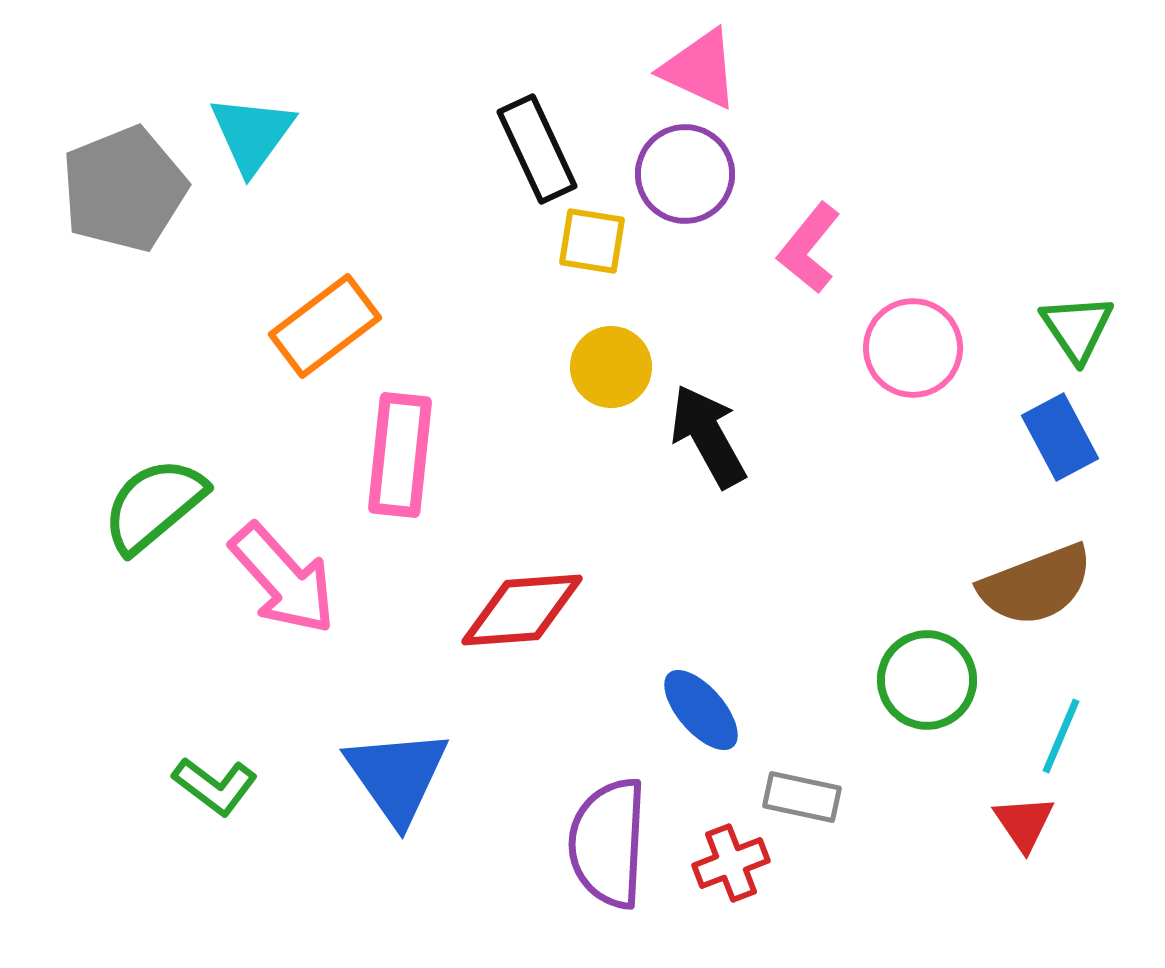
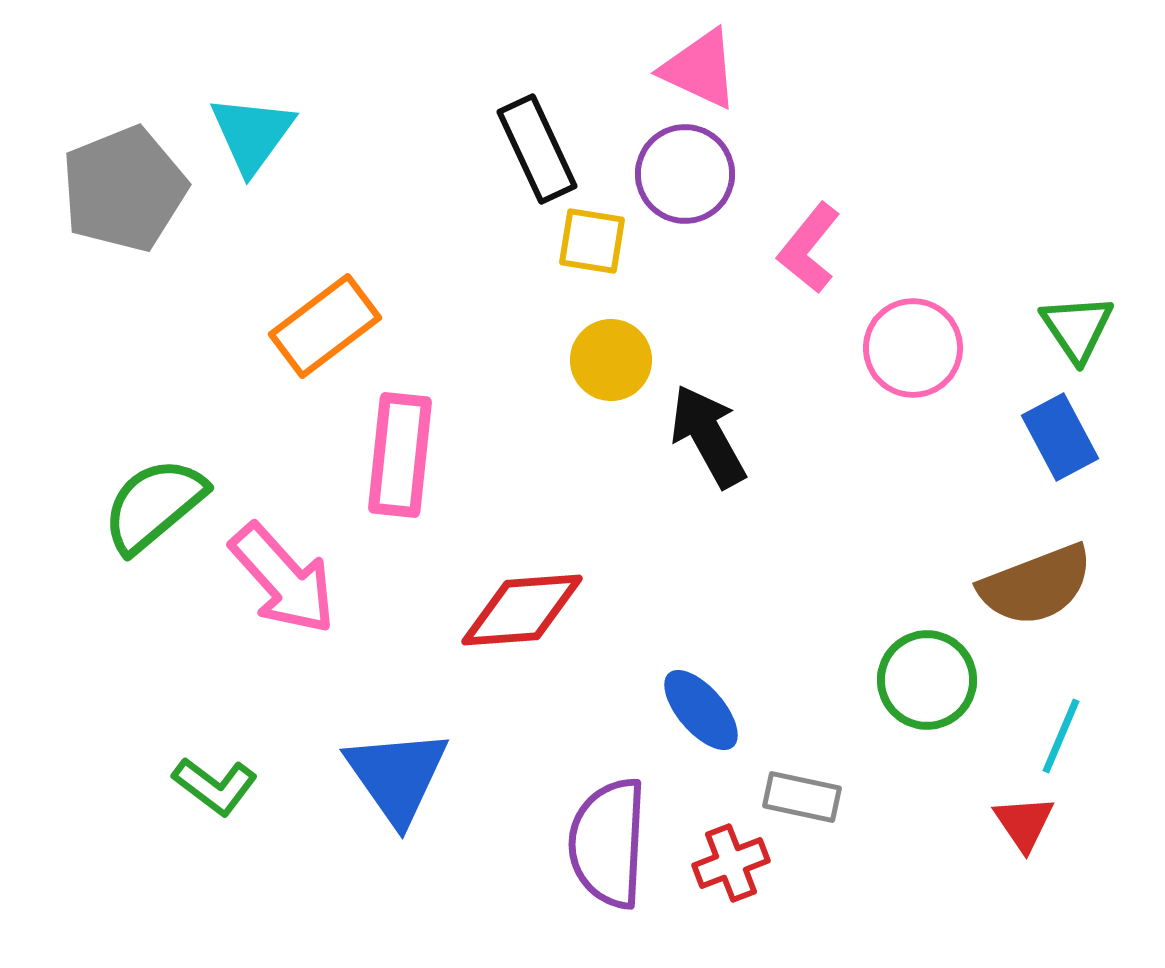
yellow circle: moved 7 px up
